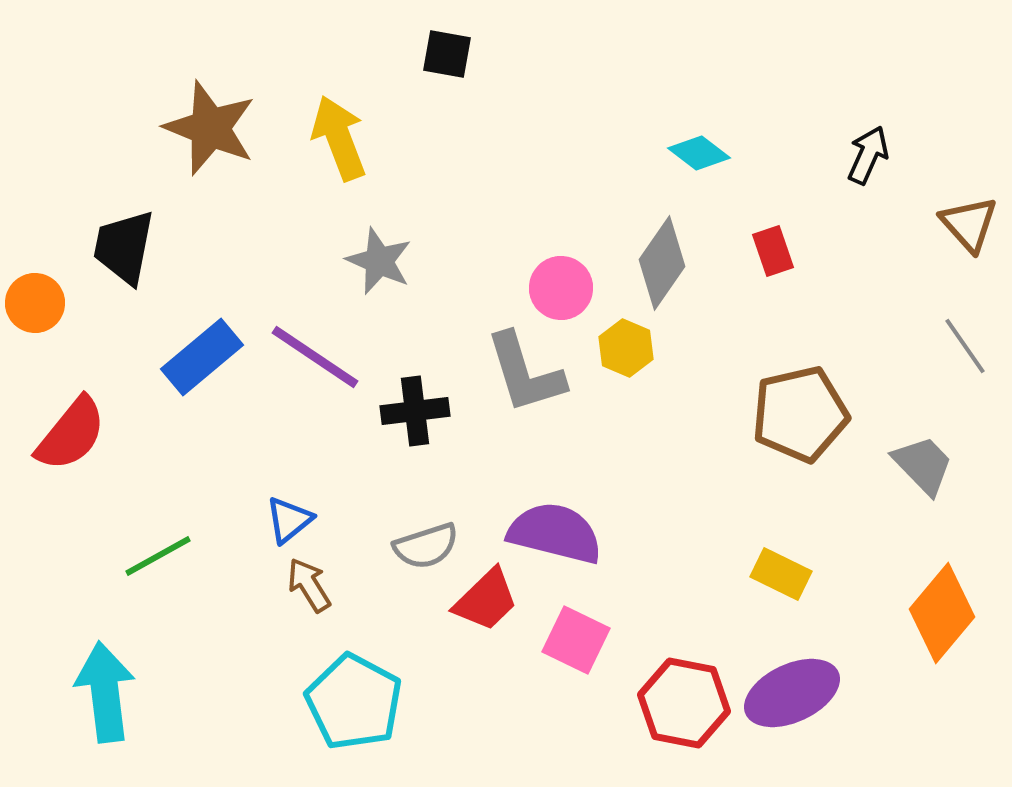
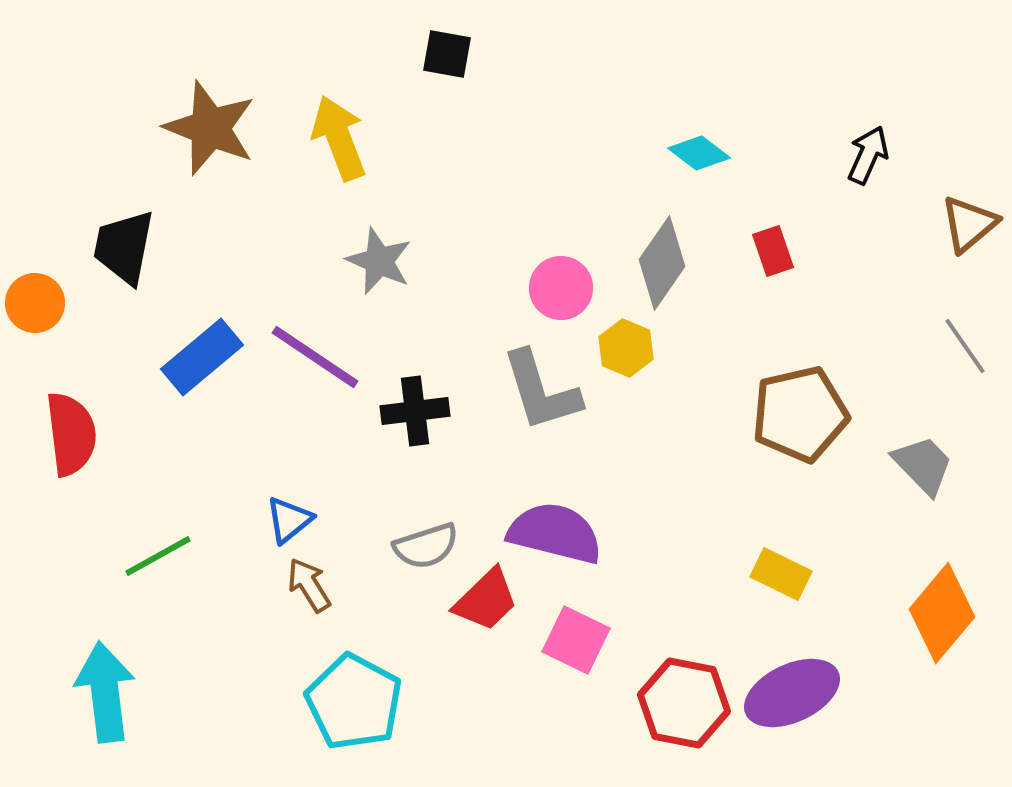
brown triangle: rotated 32 degrees clockwise
gray L-shape: moved 16 px right, 18 px down
red semicircle: rotated 46 degrees counterclockwise
